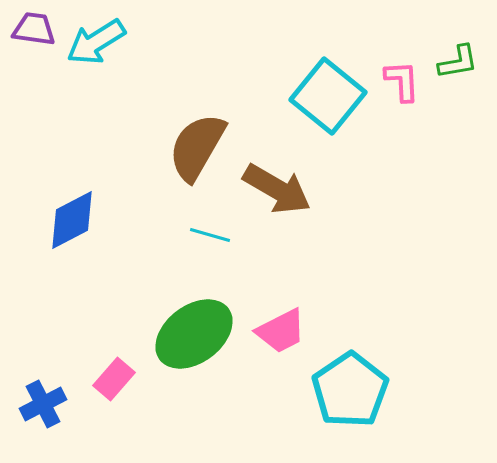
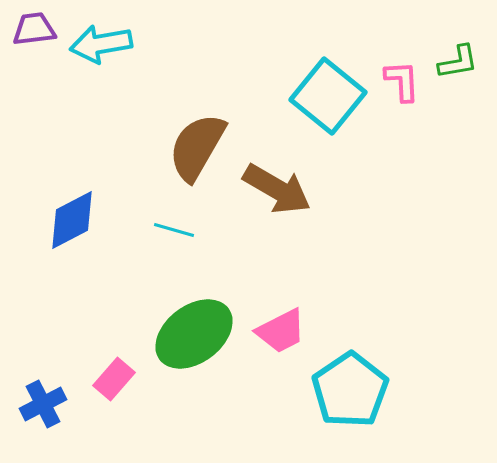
purple trapezoid: rotated 15 degrees counterclockwise
cyan arrow: moved 5 px right, 2 px down; rotated 22 degrees clockwise
cyan line: moved 36 px left, 5 px up
